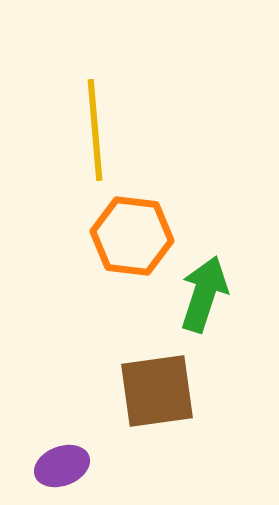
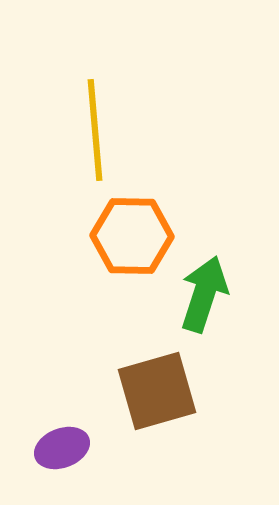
orange hexagon: rotated 6 degrees counterclockwise
brown square: rotated 8 degrees counterclockwise
purple ellipse: moved 18 px up
